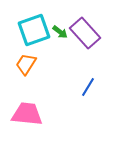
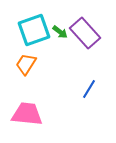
blue line: moved 1 px right, 2 px down
